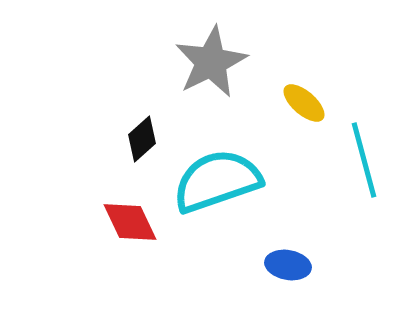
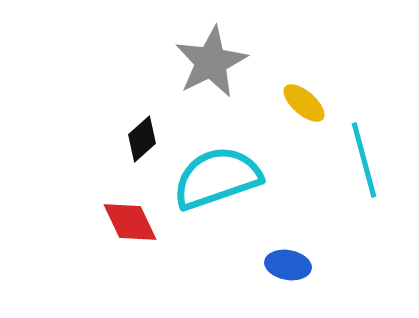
cyan semicircle: moved 3 px up
